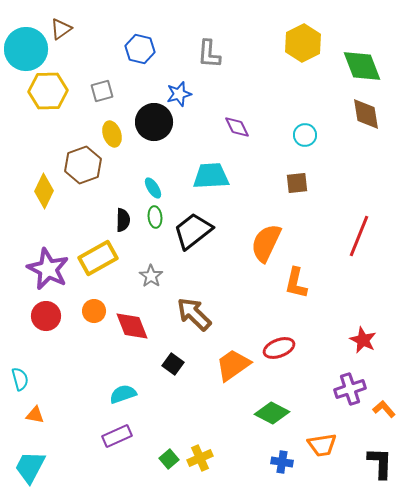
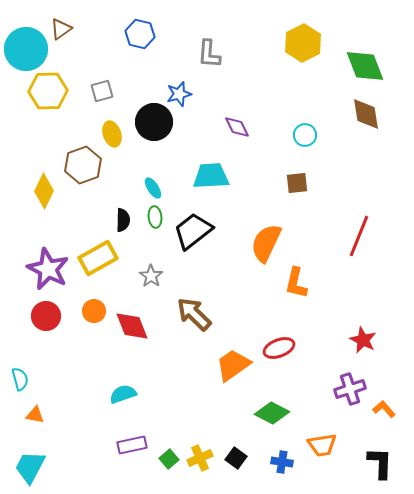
blue hexagon at (140, 49): moved 15 px up
green diamond at (362, 66): moved 3 px right
black square at (173, 364): moved 63 px right, 94 px down
purple rectangle at (117, 436): moved 15 px right, 9 px down; rotated 12 degrees clockwise
